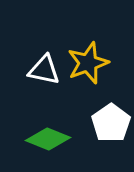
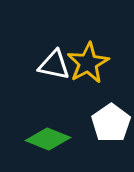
yellow star: rotated 9 degrees counterclockwise
white triangle: moved 10 px right, 5 px up
